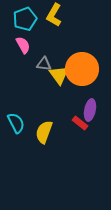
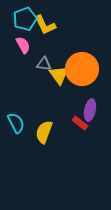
yellow L-shape: moved 9 px left, 10 px down; rotated 55 degrees counterclockwise
